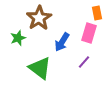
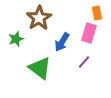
green star: moved 2 px left, 1 px down
